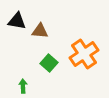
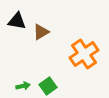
brown triangle: moved 1 px right, 1 px down; rotated 36 degrees counterclockwise
green square: moved 1 px left, 23 px down; rotated 12 degrees clockwise
green arrow: rotated 80 degrees clockwise
